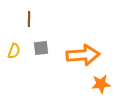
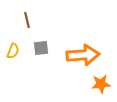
brown line: moved 2 px left, 1 px down; rotated 14 degrees counterclockwise
yellow semicircle: moved 1 px left
